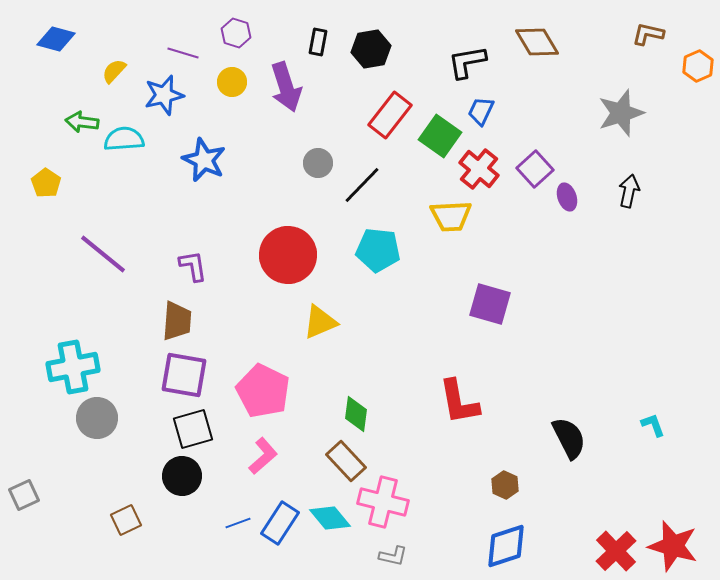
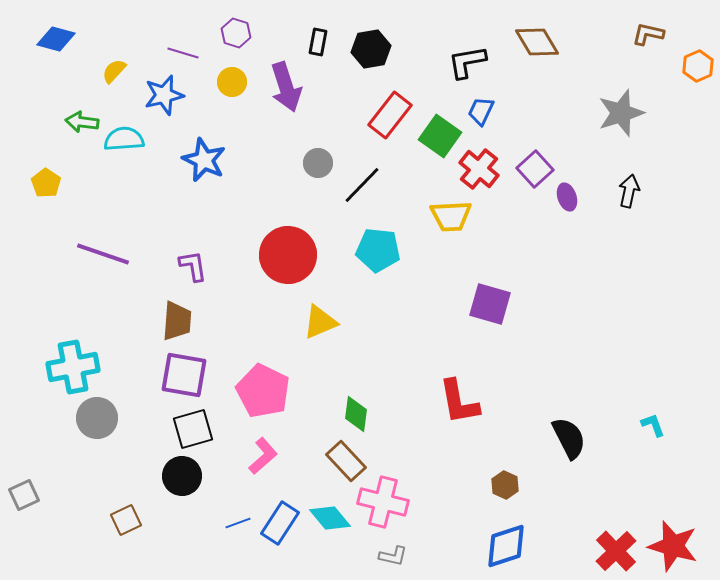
purple line at (103, 254): rotated 20 degrees counterclockwise
